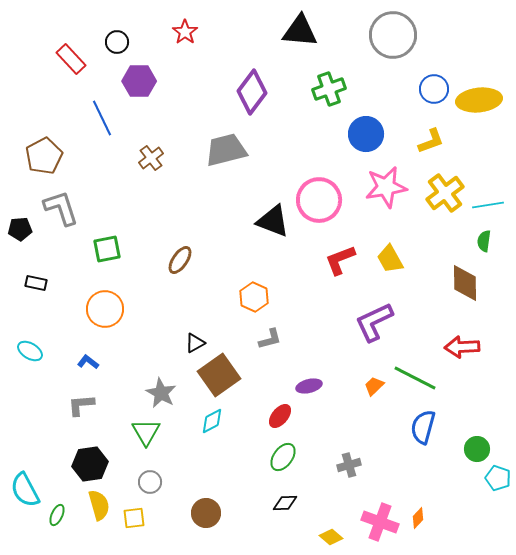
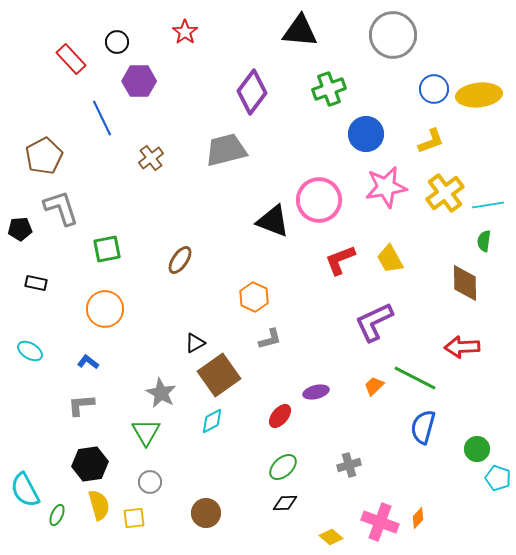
yellow ellipse at (479, 100): moved 5 px up
purple ellipse at (309, 386): moved 7 px right, 6 px down
green ellipse at (283, 457): moved 10 px down; rotated 12 degrees clockwise
